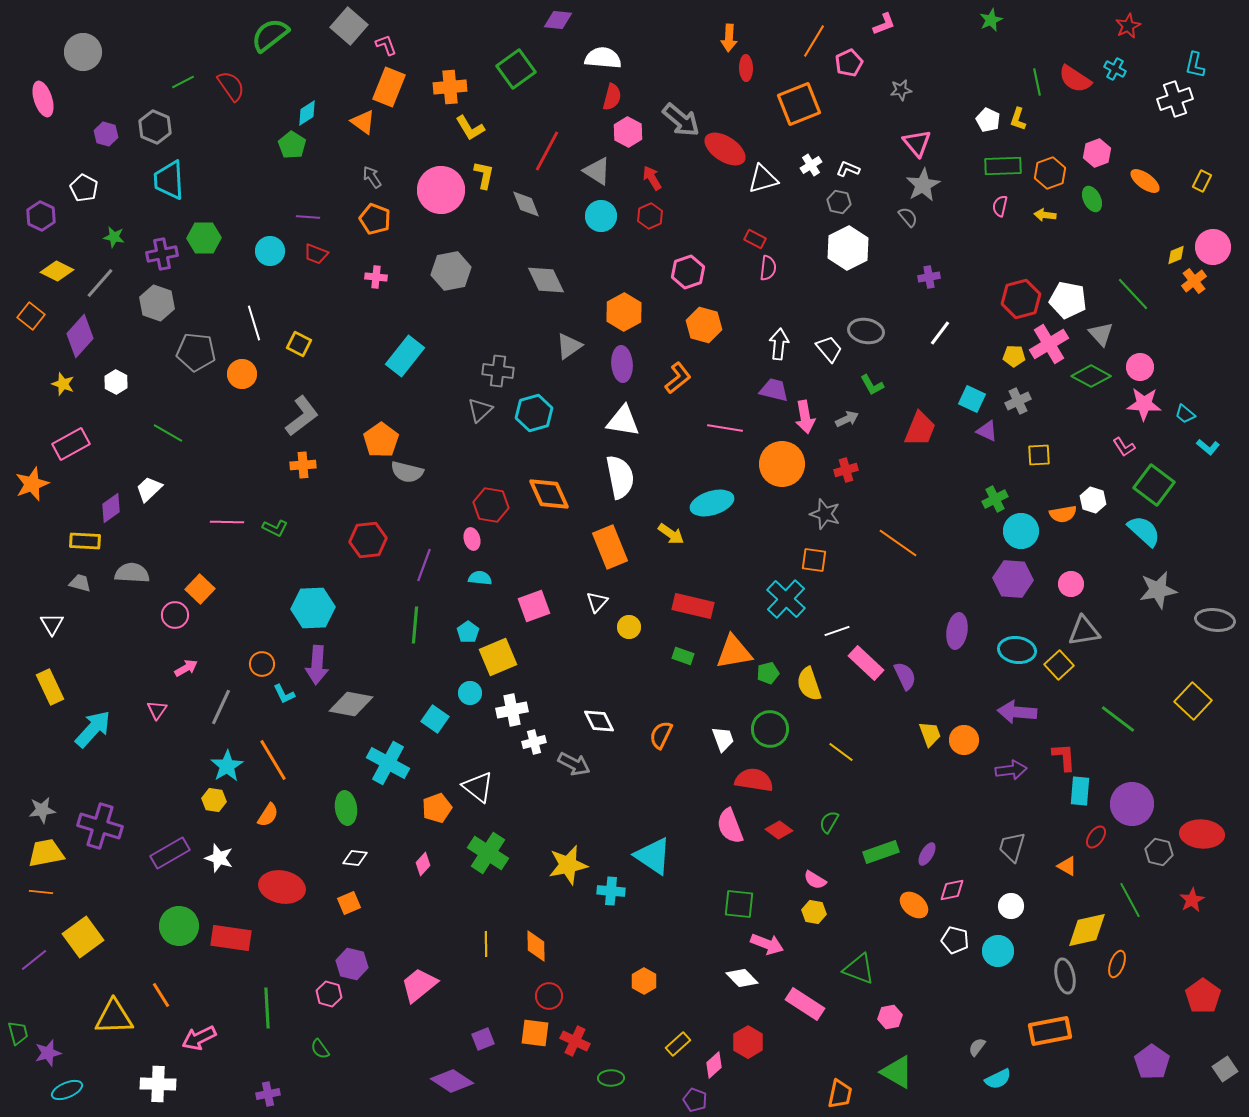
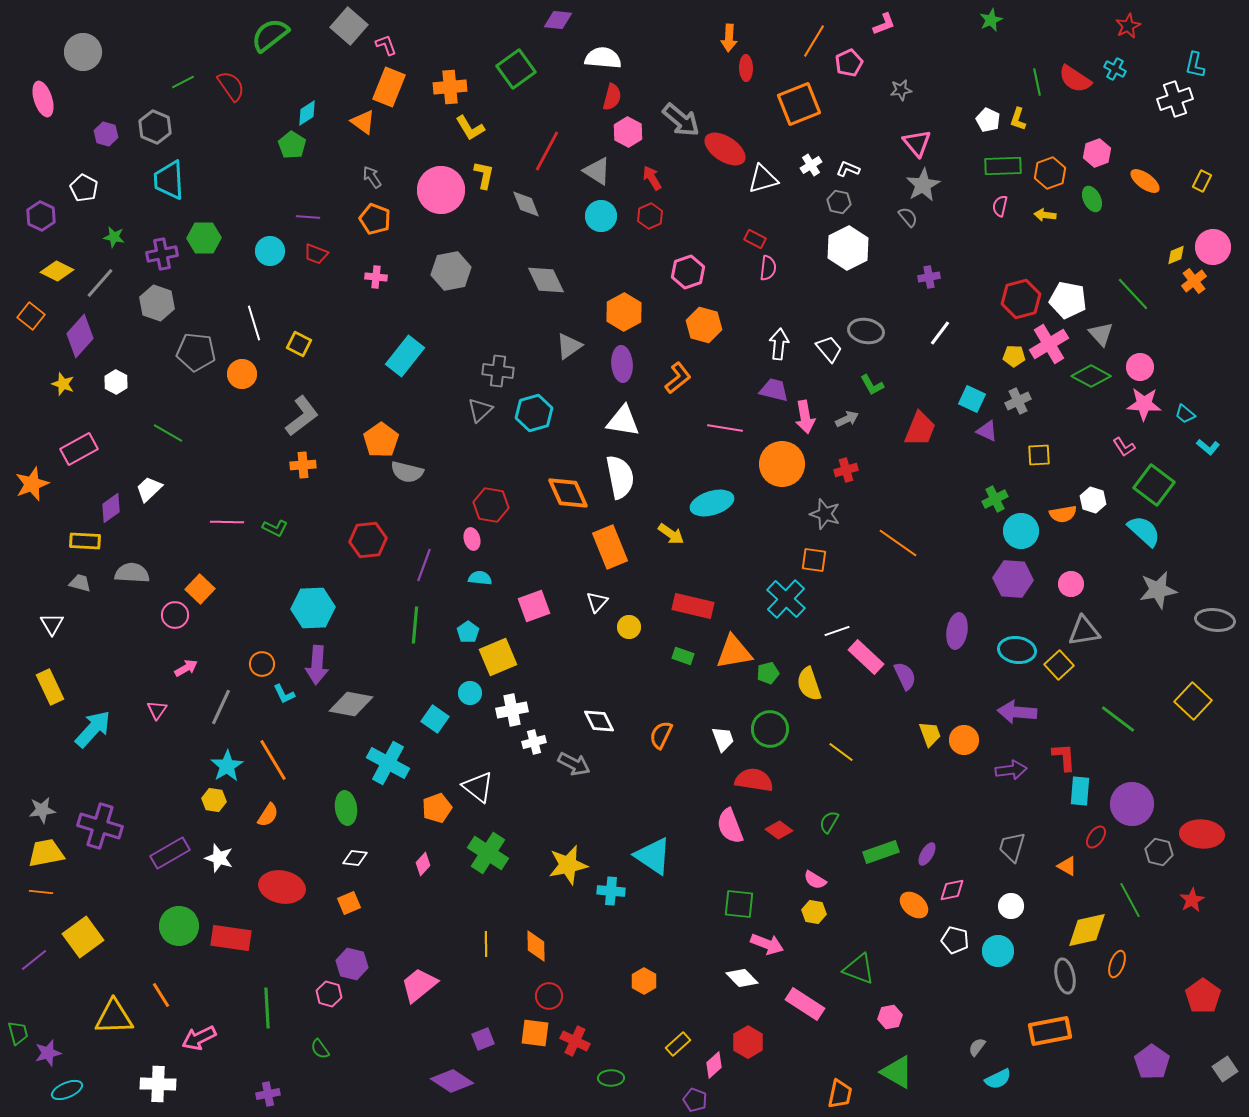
pink rectangle at (71, 444): moved 8 px right, 5 px down
orange diamond at (549, 494): moved 19 px right, 1 px up
pink rectangle at (866, 663): moved 6 px up
